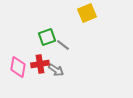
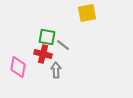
yellow square: rotated 12 degrees clockwise
green square: rotated 30 degrees clockwise
red cross: moved 3 px right, 10 px up; rotated 24 degrees clockwise
gray arrow: rotated 126 degrees counterclockwise
